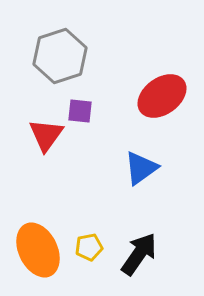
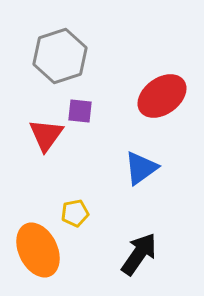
yellow pentagon: moved 14 px left, 34 px up
